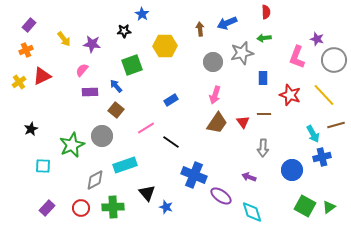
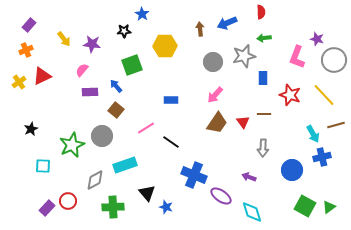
red semicircle at (266, 12): moved 5 px left
gray star at (242, 53): moved 2 px right, 3 px down
pink arrow at (215, 95): rotated 24 degrees clockwise
blue rectangle at (171, 100): rotated 32 degrees clockwise
red circle at (81, 208): moved 13 px left, 7 px up
